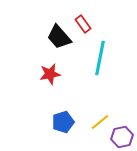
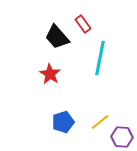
black trapezoid: moved 2 px left
red star: rotated 30 degrees counterclockwise
purple hexagon: rotated 15 degrees clockwise
